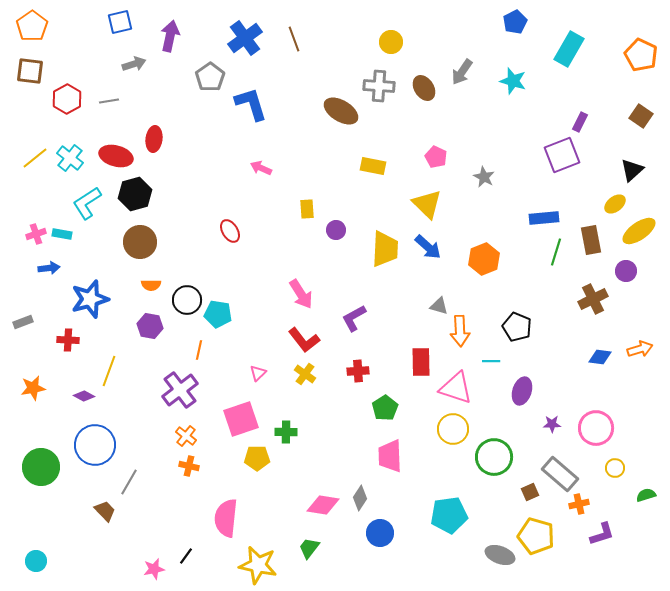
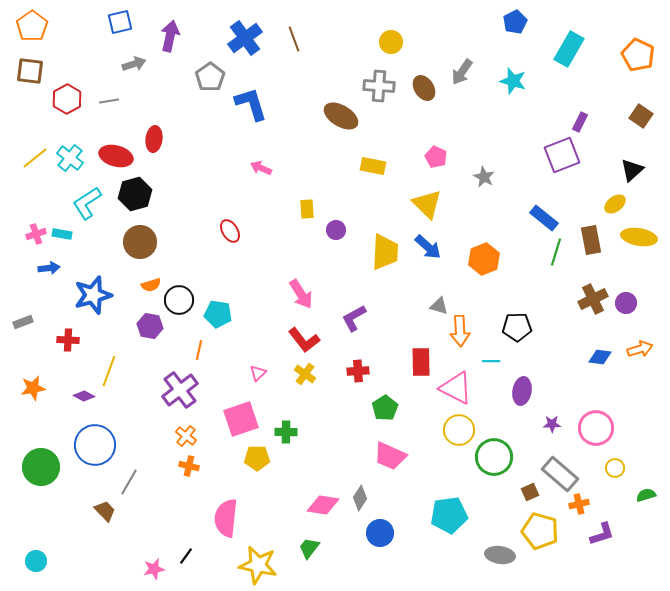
orange pentagon at (641, 55): moved 3 px left
brown ellipse at (341, 111): moved 5 px down
blue rectangle at (544, 218): rotated 44 degrees clockwise
yellow ellipse at (639, 231): moved 6 px down; rotated 44 degrees clockwise
yellow trapezoid at (385, 249): moved 3 px down
purple circle at (626, 271): moved 32 px down
orange semicircle at (151, 285): rotated 18 degrees counterclockwise
blue star at (90, 299): moved 3 px right, 4 px up
black circle at (187, 300): moved 8 px left
black pentagon at (517, 327): rotated 24 degrees counterclockwise
pink triangle at (456, 388): rotated 9 degrees clockwise
purple ellipse at (522, 391): rotated 8 degrees counterclockwise
yellow circle at (453, 429): moved 6 px right, 1 px down
pink trapezoid at (390, 456): rotated 64 degrees counterclockwise
yellow pentagon at (536, 536): moved 4 px right, 5 px up
gray ellipse at (500, 555): rotated 12 degrees counterclockwise
